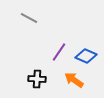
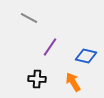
purple line: moved 9 px left, 5 px up
blue diamond: rotated 10 degrees counterclockwise
orange arrow: moved 1 px left, 2 px down; rotated 24 degrees clockwise
